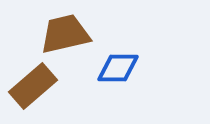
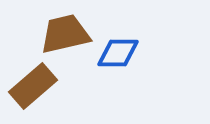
blue diamond: moved 15 px up
